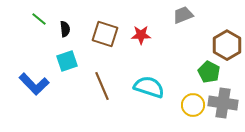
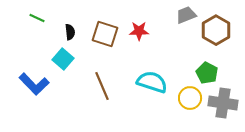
gray trapezoid: moved 3 px right
green line: moved 2 px left, 1 px up; rotated 14 degrees counterclockwise
black semicircle: moved 5 px right, 3 px down
red star: moved 2 px left, 4 px up
brown hexagon: moved 11 px left, 15 px up
cyan square: moved 4 px left, 2 px up; rotated 30 degrees counterclockwise
green pentagon: moved 2 px left, 1 px down
cyan semicircle: moved 3 px right, 5 px up
yellow circle: moved 3 px left, 7 px up
